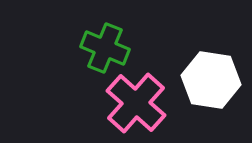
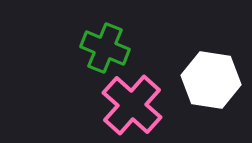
pink cross: moved 4 px left, 2 px down
